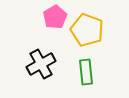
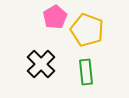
black cross: rotated 16 degrees counterclockwise
